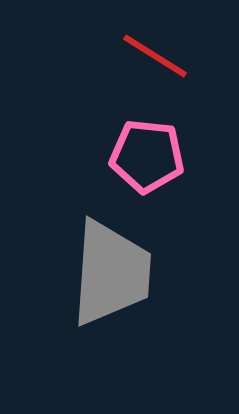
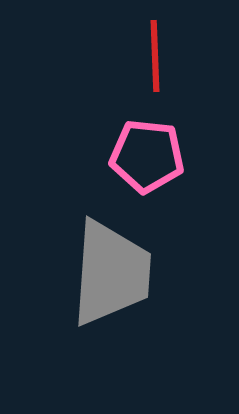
red line: rotated 56 degrees clockwise
